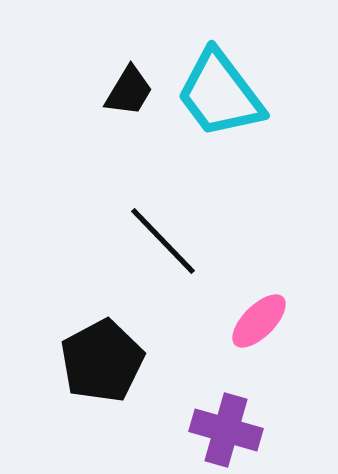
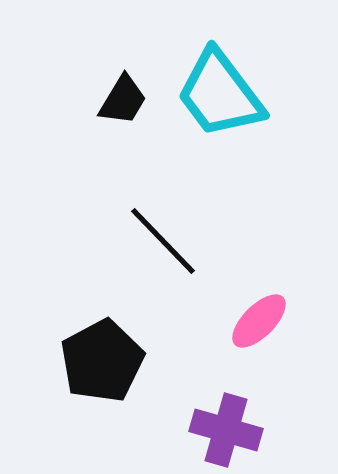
black trapezoid: moved 6 px left, 9 px down
